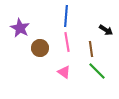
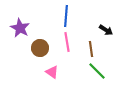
pink triangle: moved 12 px left
